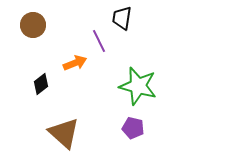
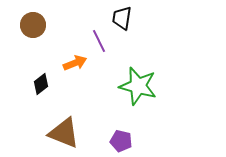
purple pentagon: moved 12 px left, 13 px down
brown triangle: rotated 20 degrees counterclockwise
